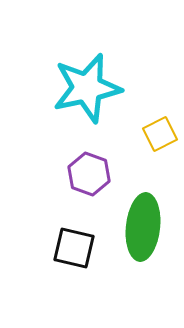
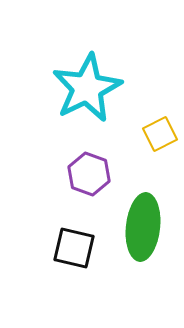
cyan star: rotated 14 degrees counterclockwise
